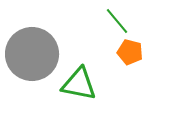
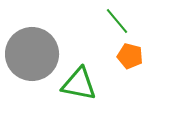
orange pentagon: moved 4 px down
